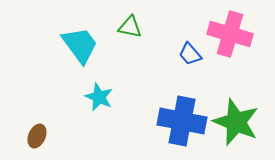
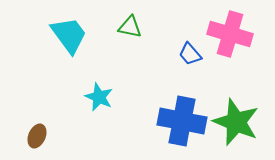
cyan trapezoid: moved 11 px left, 10 px up
